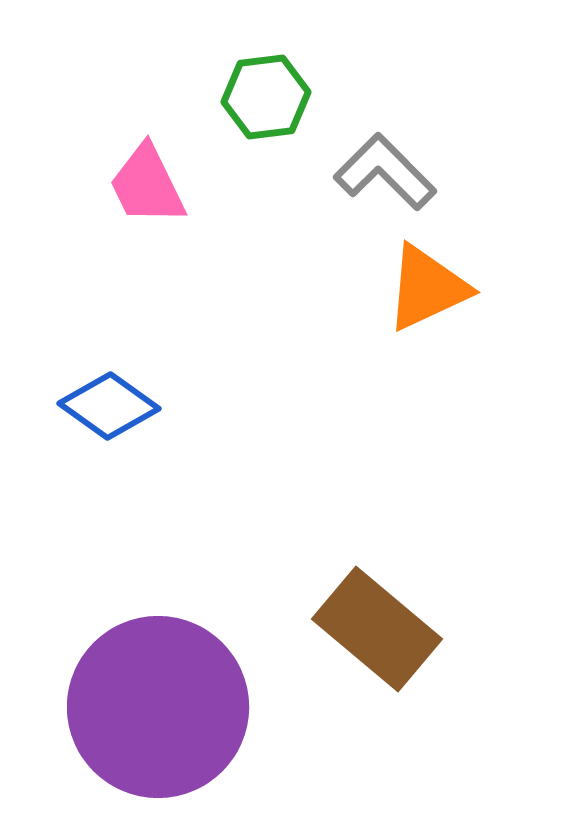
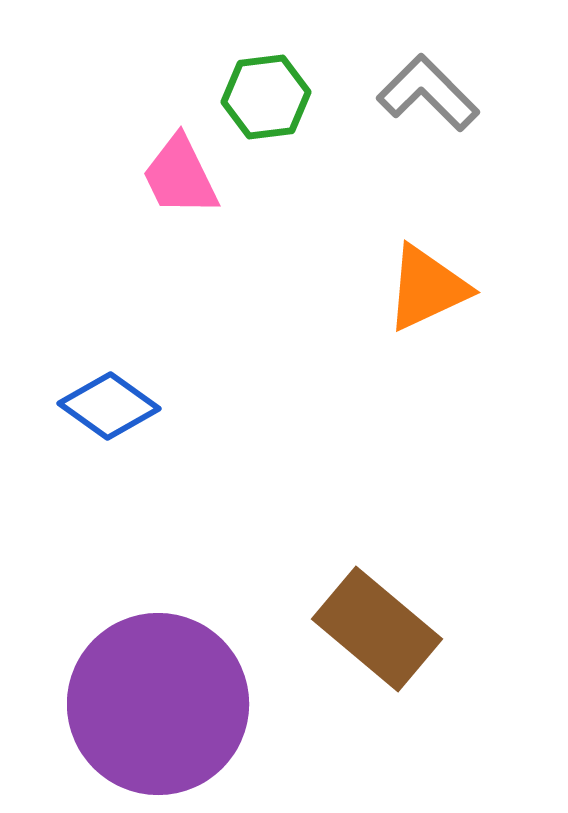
gray L-shape: moved 43 px right, 79 px up
pink trapezoid: moved 33 px right, 9 px up
purple circle: moved 3 px up
